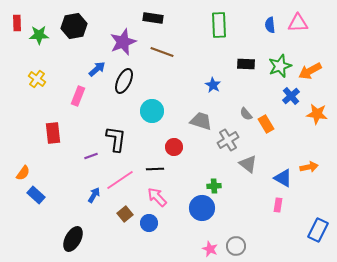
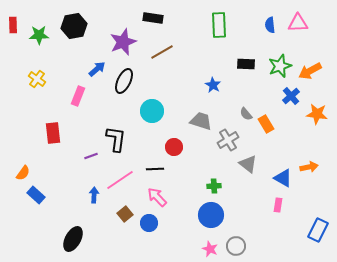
red rectangle at (17, 23): moved 4 px left, 2 px down
brown line at (162, 52): rotated 50 degrees counterclockwise
blue arrow at (94, 195): rotated 28 degrees counterclockwise
blue circle at (202, 208): moved 9 px right, 7 px down
